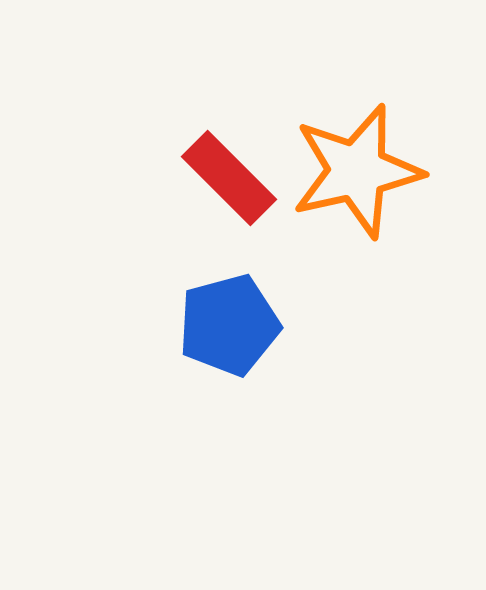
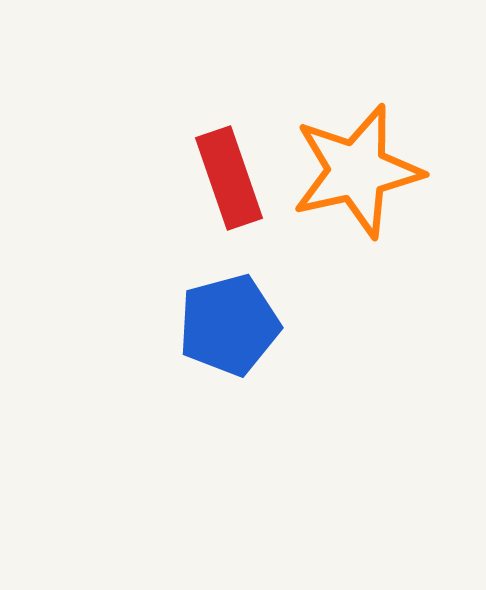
red rectangle: rotated 26 degrees clockwise
